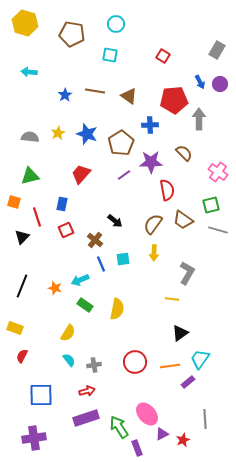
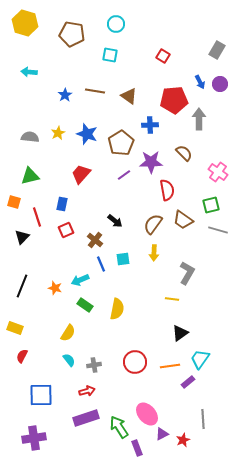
gray line at (205, 419): moved 2 px left
